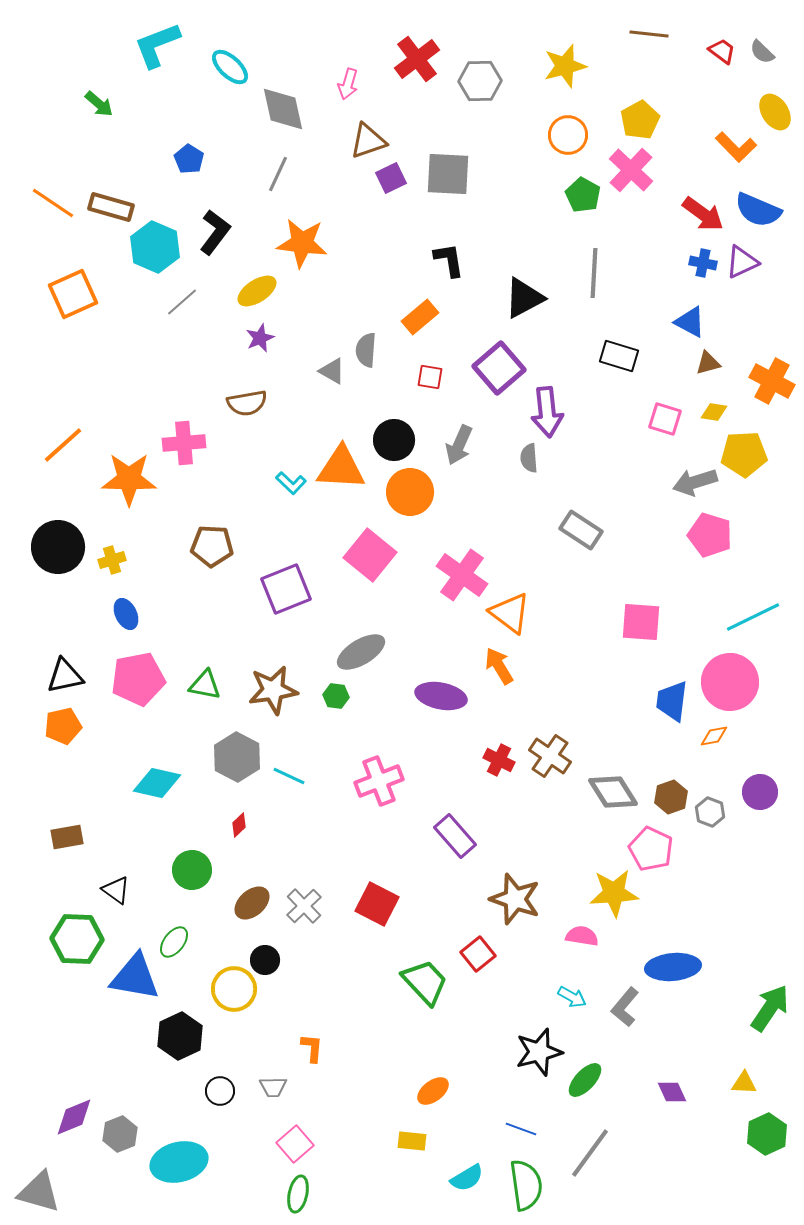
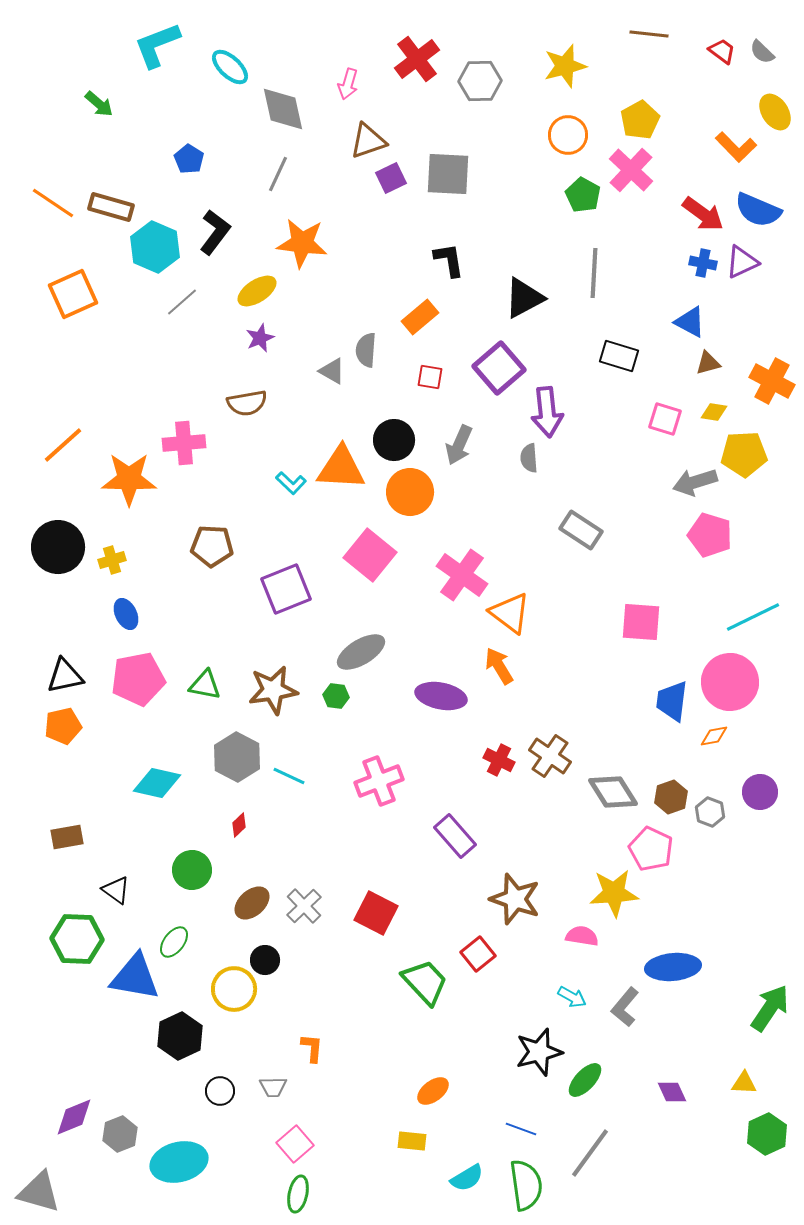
red square at (377, 904): moved 1 px left, 9 px down
